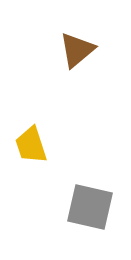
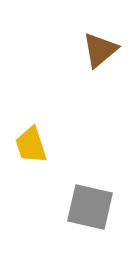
brown triangle: moved 23 px right
